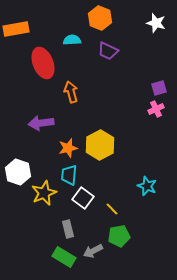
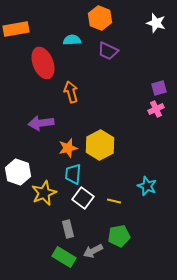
cyan trapezoid: moved 4 px right, 1 px up
yellow line: moved 2 px right, 8 px up; rotated 32 degrees counterclockwise
